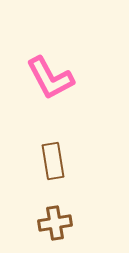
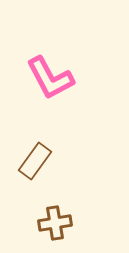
brown rectangle: moved 18 px left; rotated 45 degrees clockwise
